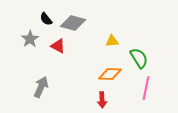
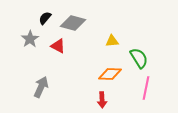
black semicircle: moved 1 px left, 1 px up; rotated 80 degrees clockwise
